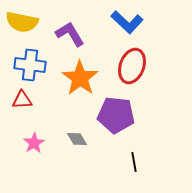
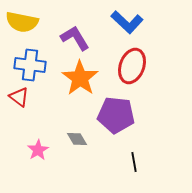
purple L-shape: moved 5 px right, 4 px down
red triangle: moved 3 px left, 3 px up; rotated 40 degrees clockwise
pink star: moved 4 px right, 7 px down
